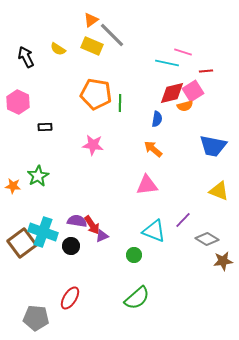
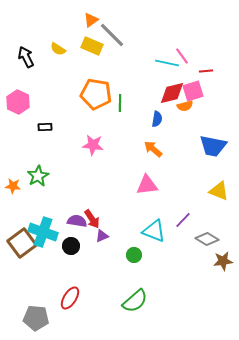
pink line: moved 1 px left, 4 px down; rotated 36 degrees clockwise
pink square: rotated 15 degrees clockwise
red arrow: moved 6 px up
green semicircle: moved 2 px left, 3 px down
